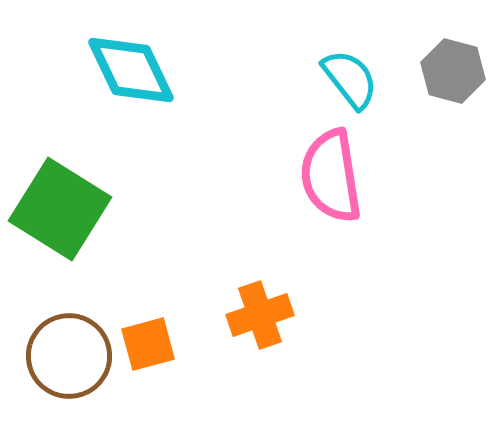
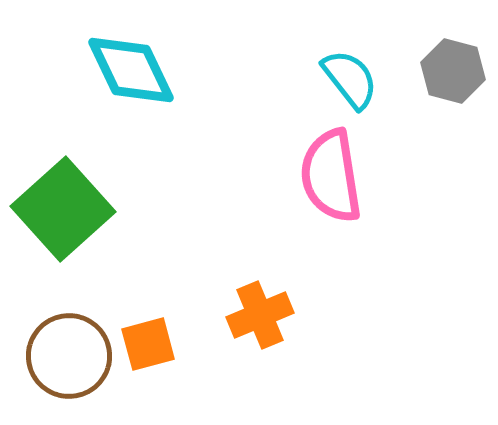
green square: moved 3 px right; rotated 16 degrees clockwise
orange cross: rotated 4 degrees counterclockwise
